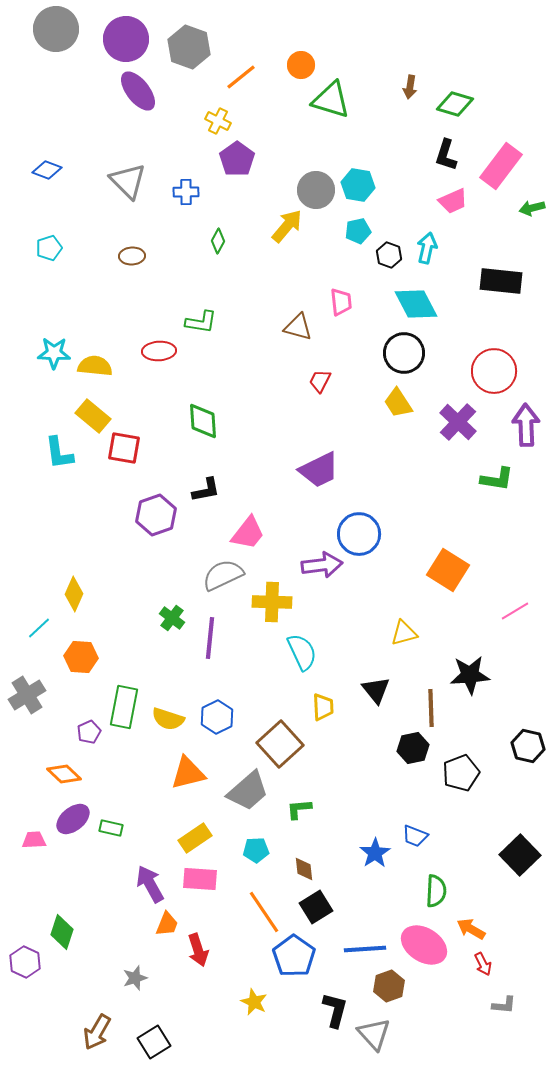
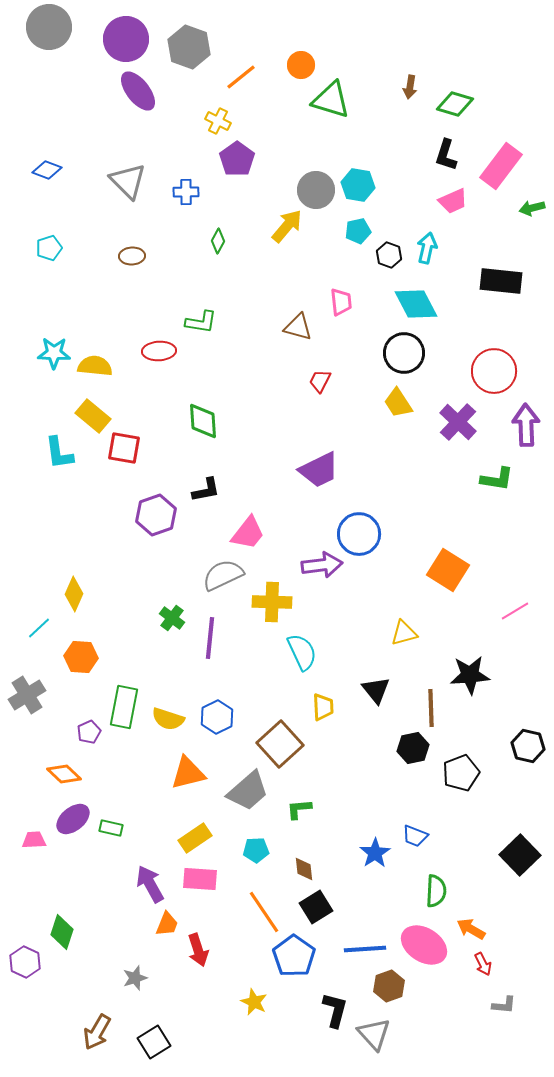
gray circle at (56, 29): moved 7 px left, 2 px up
